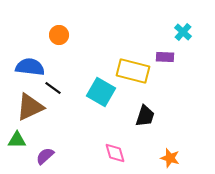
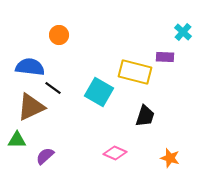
yellow rectangle: moved 2 px right, 1 px down
cyan square: moved 2 px left
brown triangle: moved 1 px right
pink diamond: rotated 50 degrees counterclockwise
